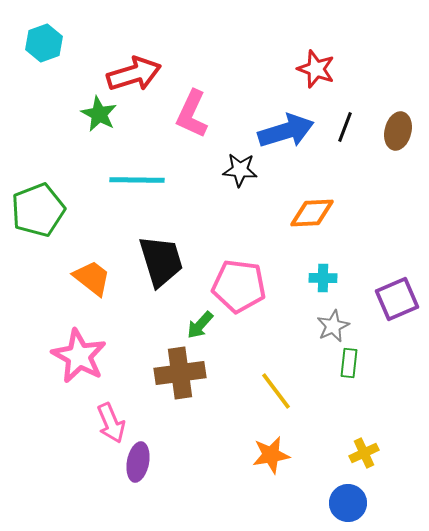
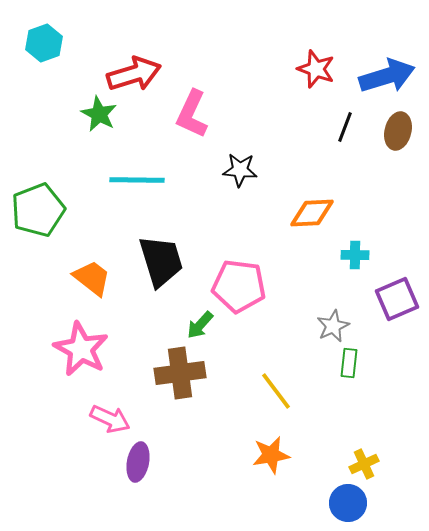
blue arrow: moved 101 px right, 55 px up
cyan cross: moved 32 px right, 23 px up
pink star: moved 2 px right, 7 px up
pink arrow: moved 1 px left, 4 px up; rotated 42 degrees counterclockwise
yellow cross: moved 11 px down
